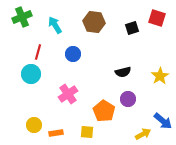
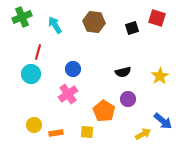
blue circle: moved 15 px down
